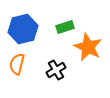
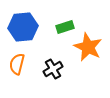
blue hexagon: moved 2 px up; rotated 8 degrees clockwise
black cross: moved 3 px left, 1 px up
